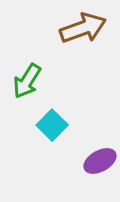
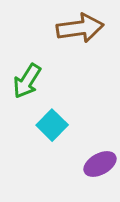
brown arrow: moved 3 px left; rotated 12 degrees clockwise
purple ellipse: moved 3 px down
